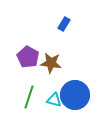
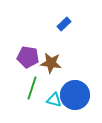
blue rectangle: rotated 16 degrees clockwise
purple pentagon: rotated 20 degrees counterclockwise
green line: moved 3 px right, 9 px up
